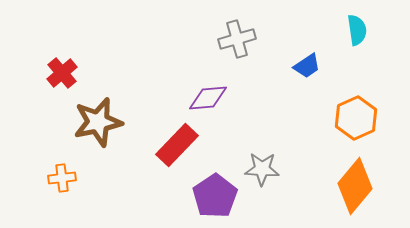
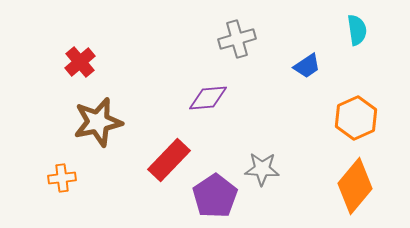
red cross: moved 18 px right, 11 px up
red rectangle: moved 8 px left, 15 px down
